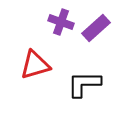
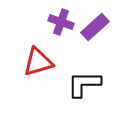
purple rectangle: moved 1 px left, 1 px up
red triangle: moved 3 px right, 3 px up
